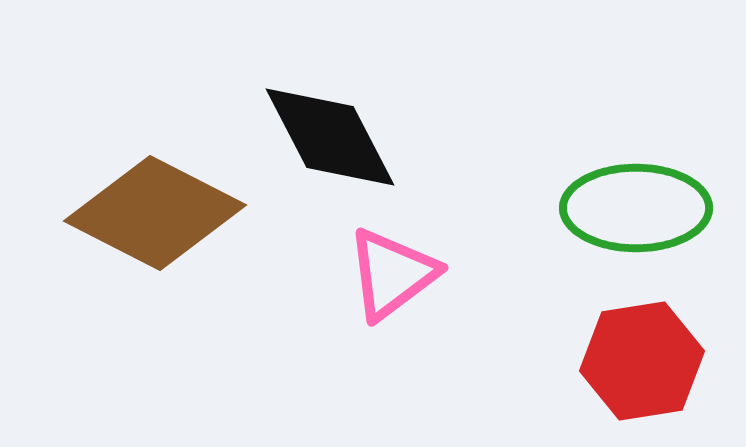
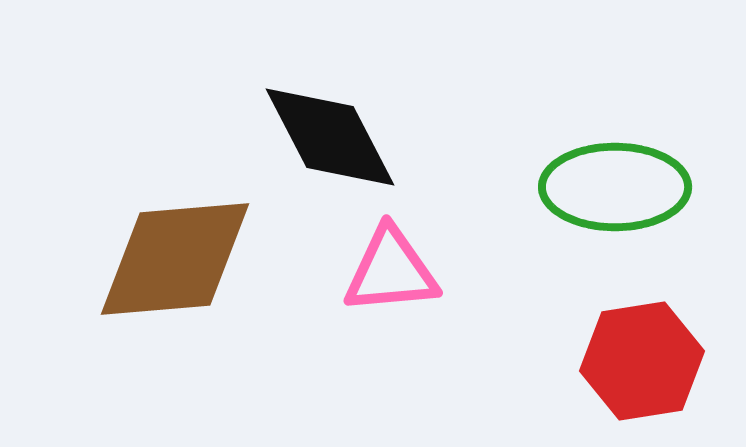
green ellipse: moved 21 px left, 21 px up
brown diamond: moved 20 px right, 46 px down; rotated 32 degrees counterclockwise
pink triangle: moved 1 px left, 3 px up; rotated 32 degrees clockwise
